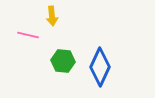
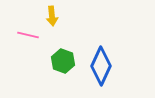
green hexagon: rotated 15 degrees clockwise
blue diamond: moved 1 px right, 1 px up
